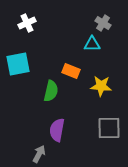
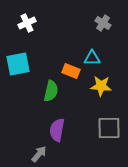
cyan triangle: moved 14 px down
gray arrow: rotated 12 degrees clockwise
